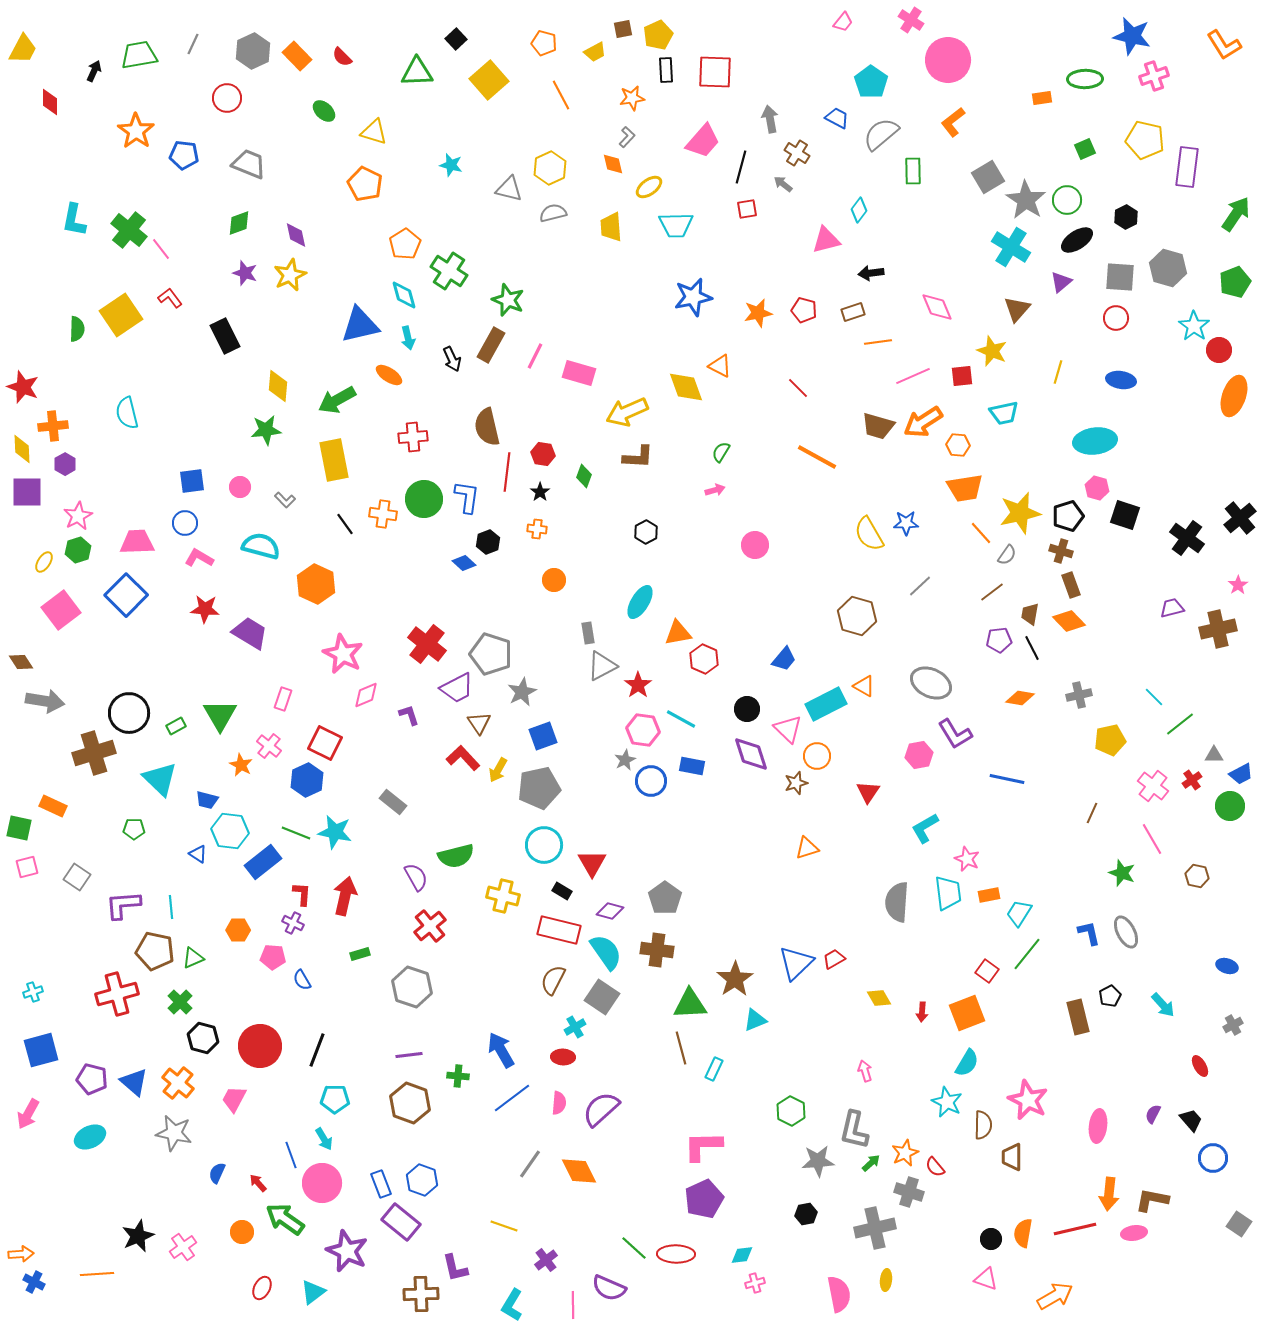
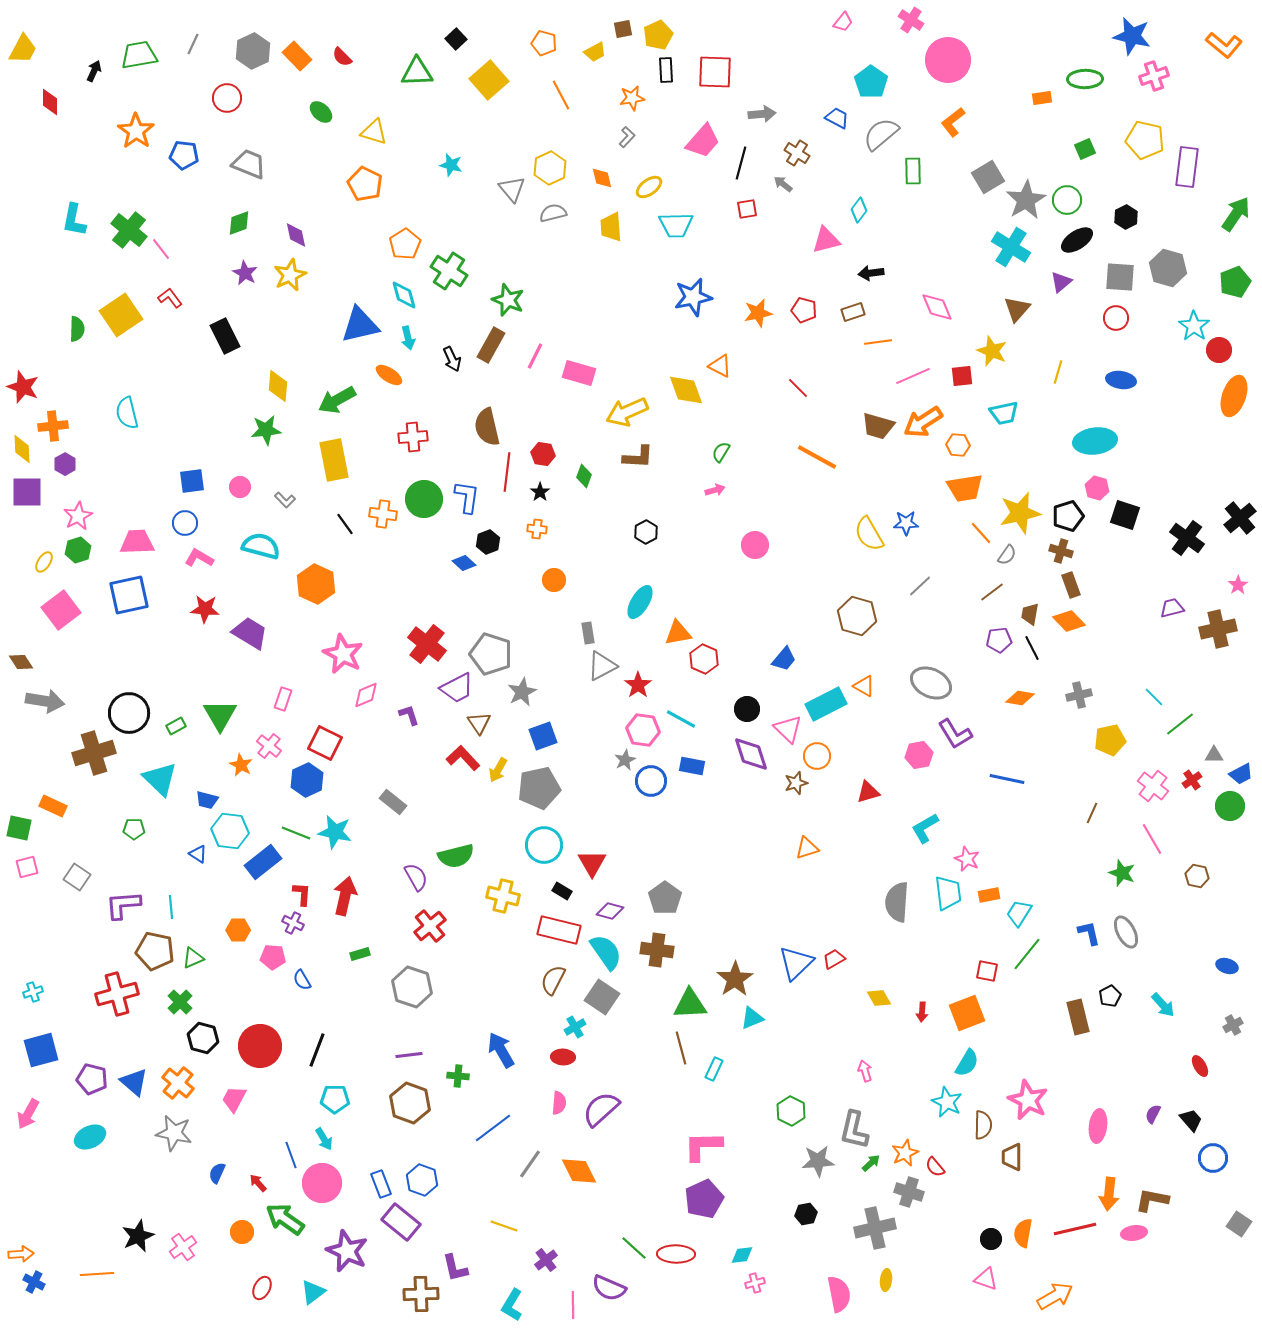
orange L-shape at (1224, 45): rotated 18 degrees counterclockwise
green ellipse at (324, 111): moved 3 px left, 1 px down
gray arrow at (770, 119): moved 8 px left, 5 px up; rotated 96 degrees clockwise
orange diamond at (613, 164): moved 11 px left, 14 px down
black line at (741, 167): moved 4 px up
gray triangle at (509, 189): moved 3 px right; rotated 36 degrees clockwise
gray star at (1026, 200): rotated 9 degrees clockwise
purple star at (245, 273): rotated 10 degrees clockwise
yellow diamond at (686, 387): moved 3 px down
blue square at (126, 595): moved 3 px right; rotated 33 degrees clockwise
red triangle at (868, 792): rotated 40 degrees clockwise
red square at (987, 971): rotated 25 degrees counterclockwise
cyan triangle at (755, 1020): moved 3 px left, 2 px up
blue line at (512, 1098): moved 19 px left, 30 px down
